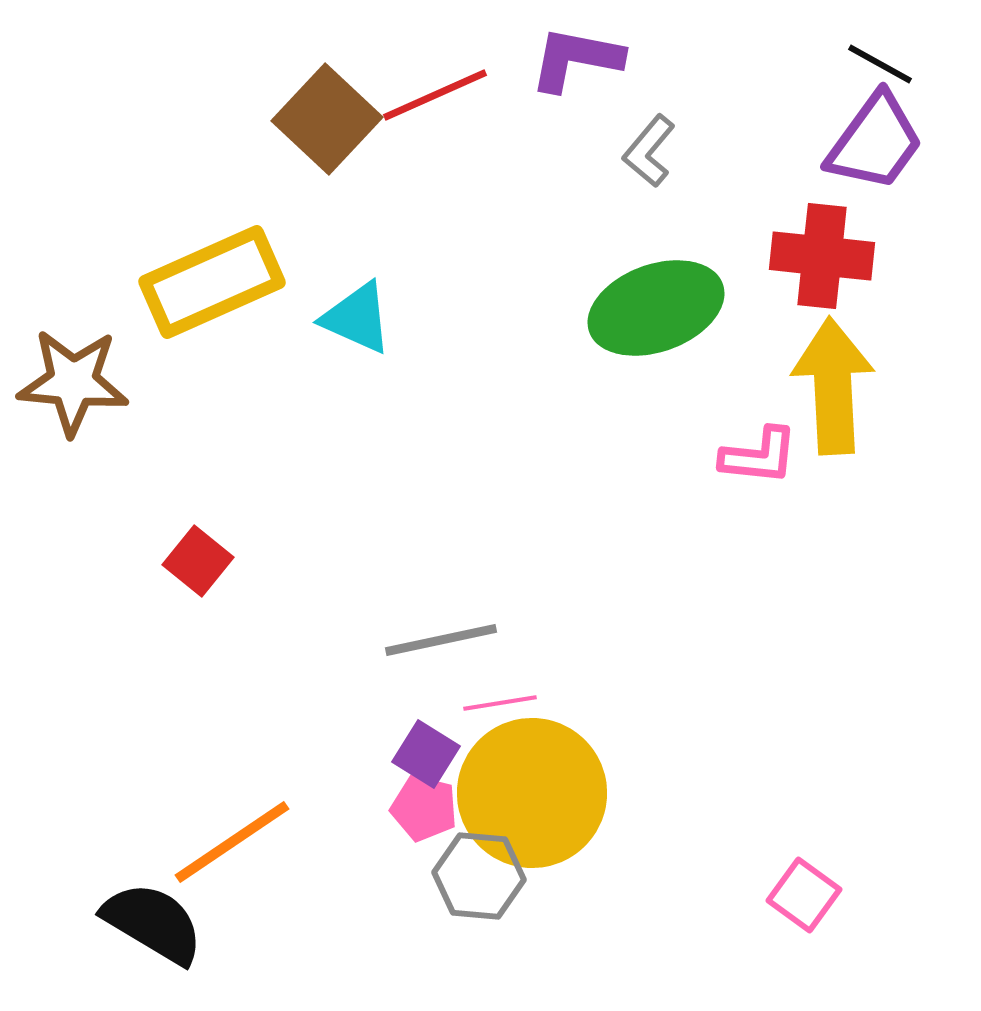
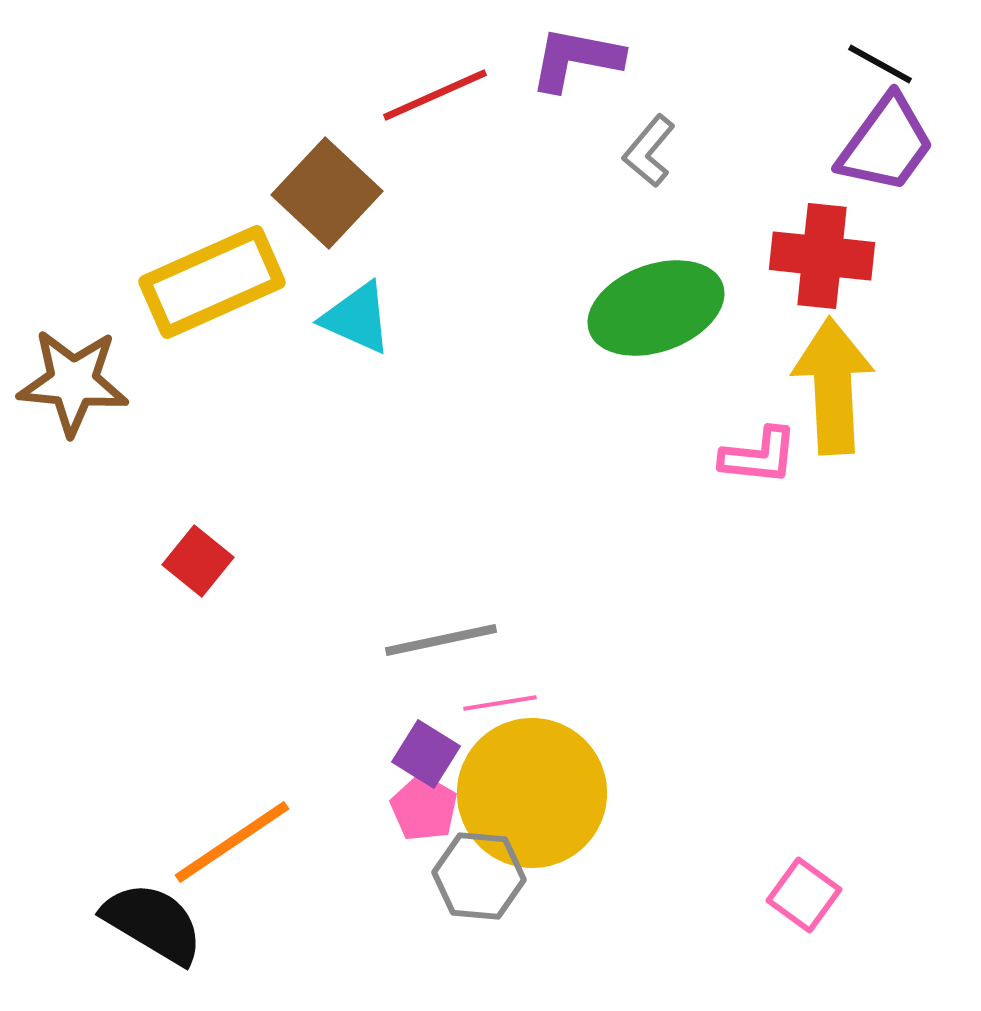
brown square: moved 74 px down
purple trapezoid: moved 11 px right, 2 px down
pink pentagon: rotated 16 degrees clockwise
